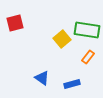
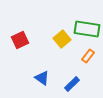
red square: moved 5 px right, 17 px down; rotated 12 degrees counterclockwise
green rectangle: moved 1 px up
orange rectangle: moved 1 px up
blue rectangle: rotated 28 degrees counterclockwise
